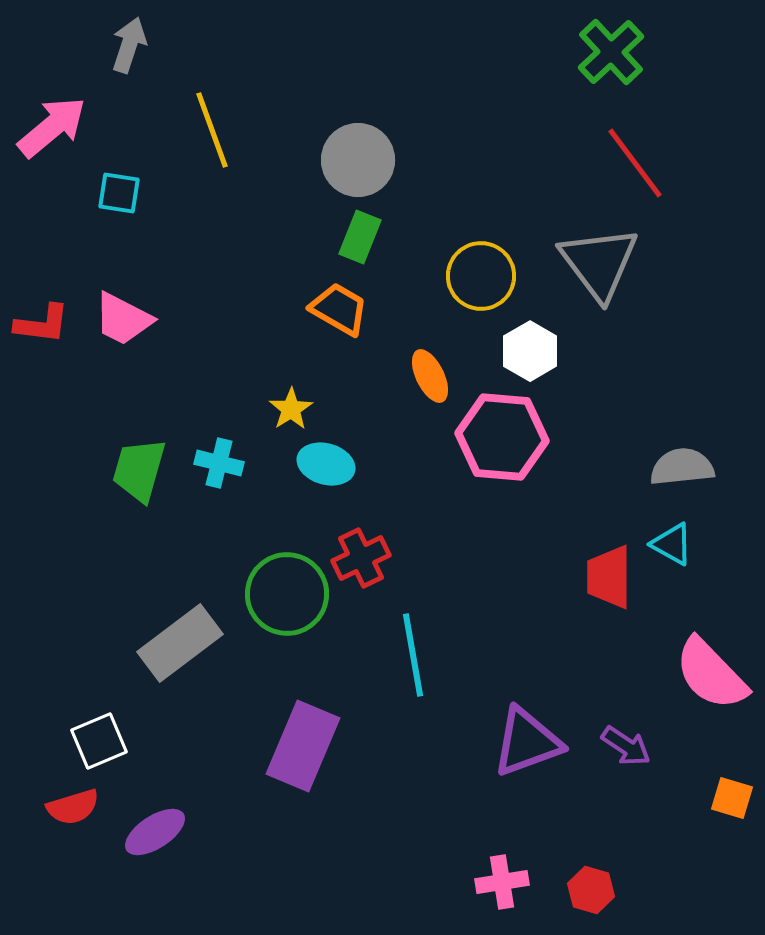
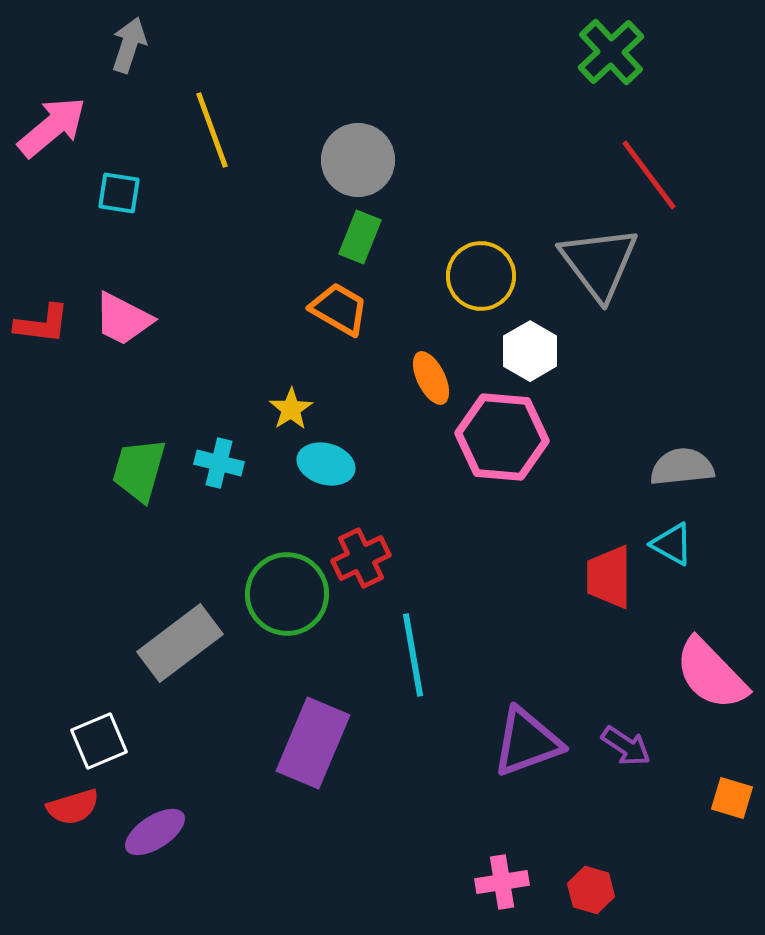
red line: moved 14 px right, 12 px down
orange ellipse: moved 1 px right, 2 px down
purple rectangle: moved 10 px right, 3 px up
